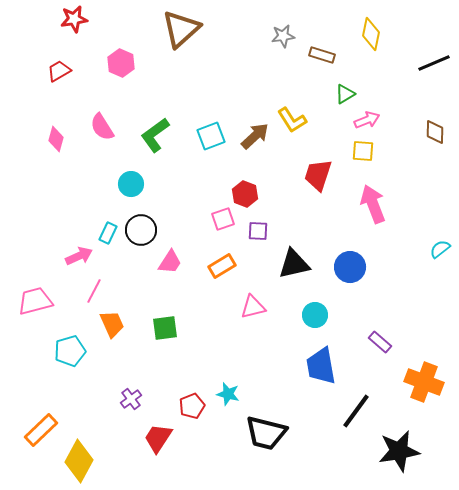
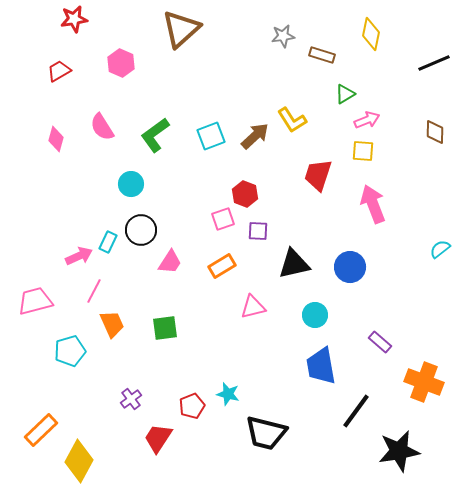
cyan rectangle at (108, 233): moved 9 px down
